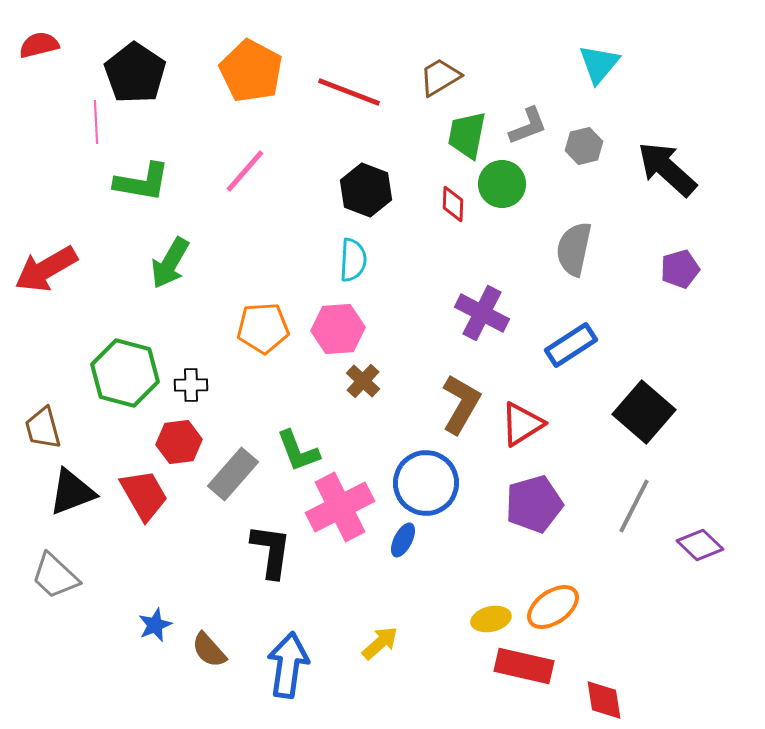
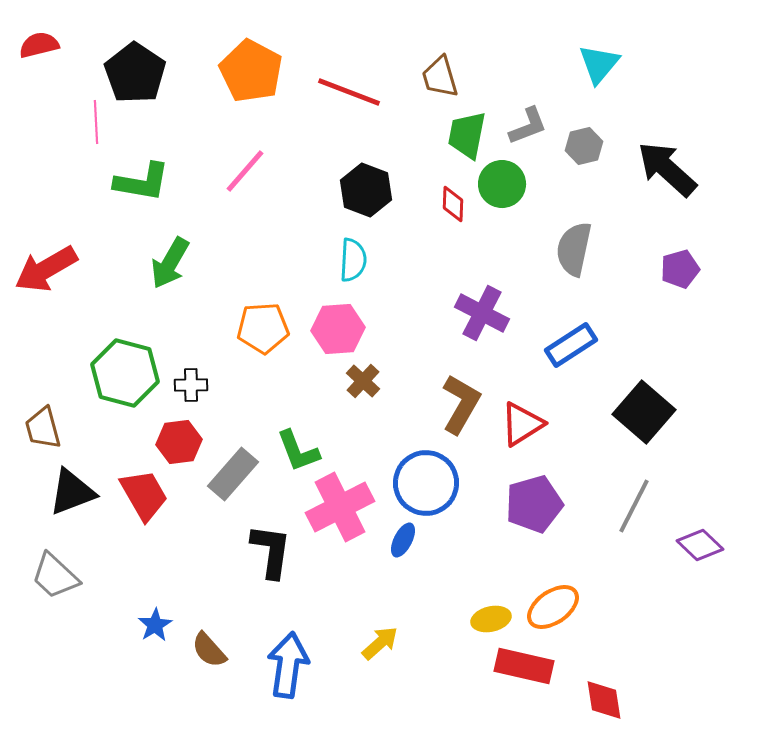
brown trapezoid at (440, 77): rotated 75 degrees counterclockwise
blue star at (155, 625): rotated 8 degrees counterclockwise
